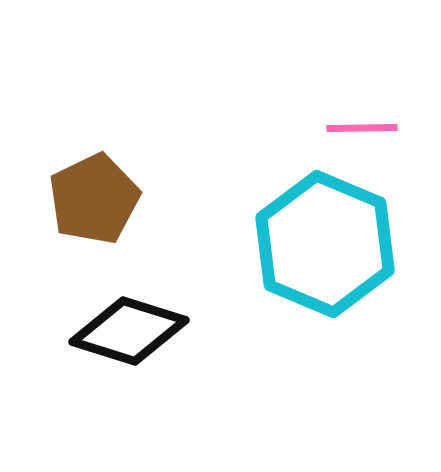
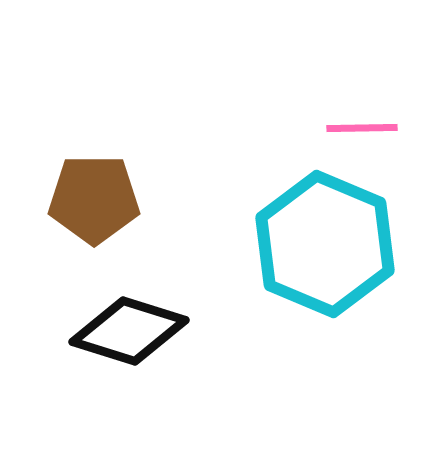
brown pentagon: rotated 26 degrees clockwise
